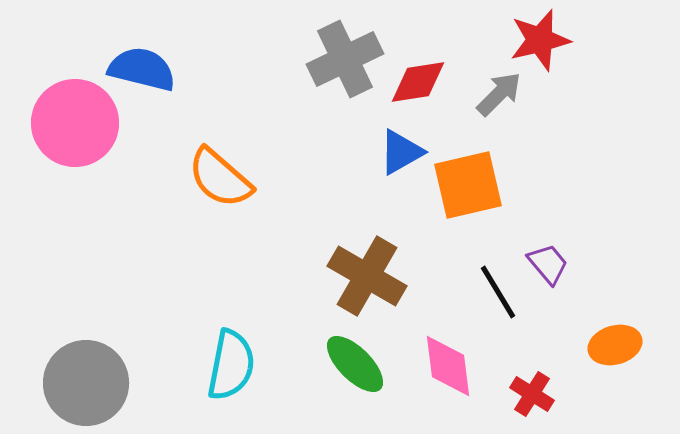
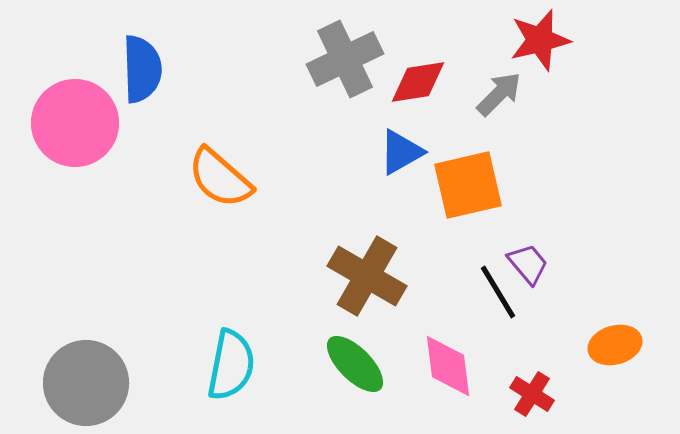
blue semicircle: rotated 74 degrees clockwise
purple trapezoid: moved 20 px left
